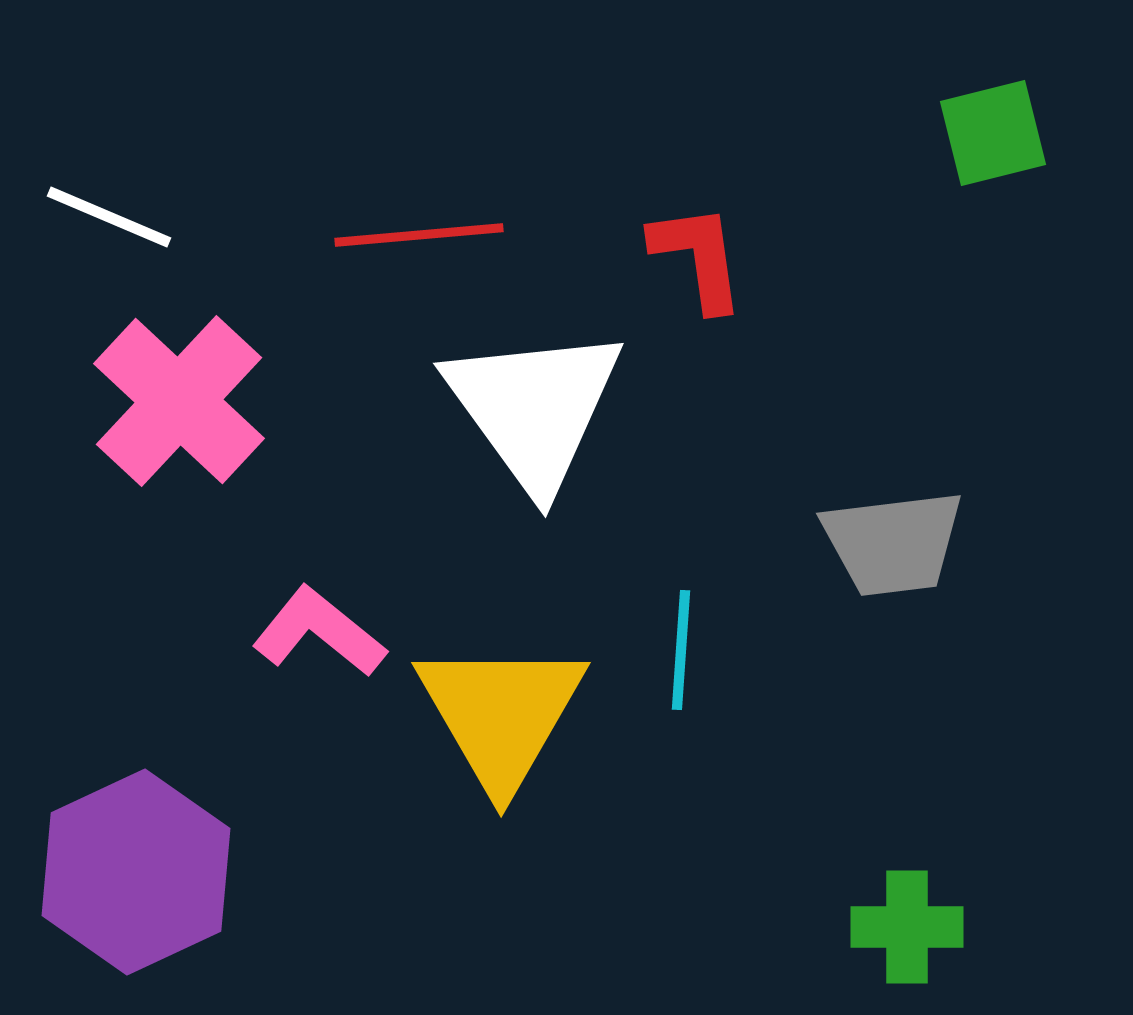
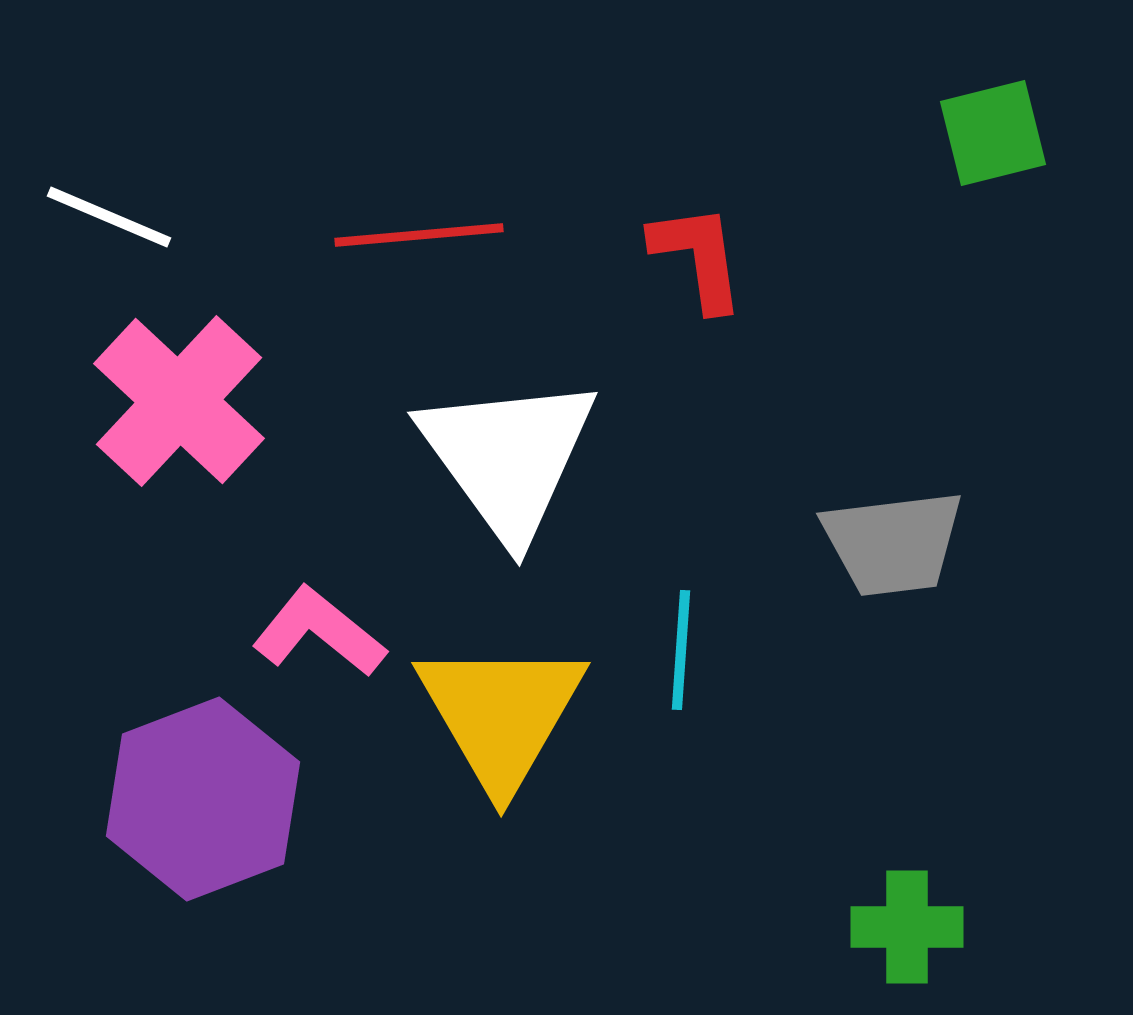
white triangle: moved 26 px left, 49 px down
purple hexagon: moved 67 px right, 73 px up; rotated 4 degrees clockwise
